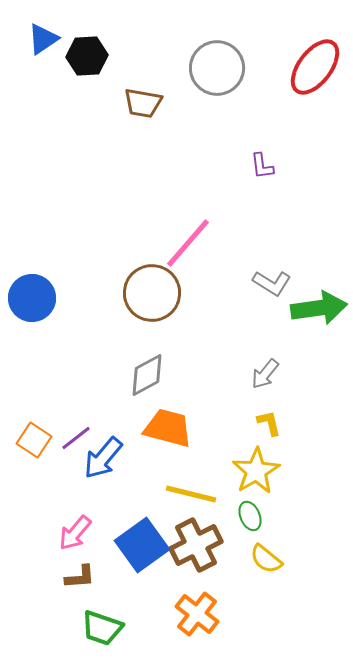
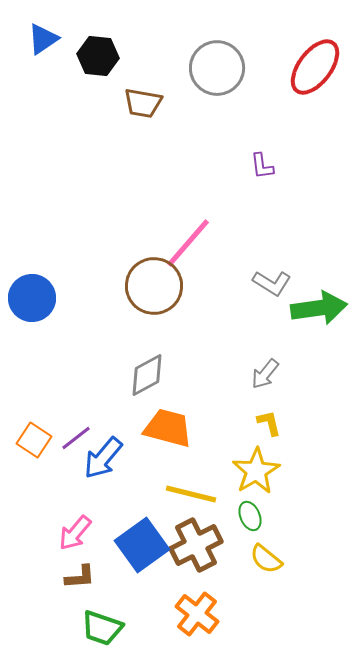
black hexagon: moved 11 px right; rotated 9 degrees clockwise
brown circle: moved 2 px right, 7 px up
